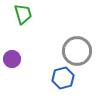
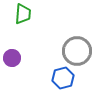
green trapezoid: rotated 20 degrees clockwise
purple circle: moved 1 px up
